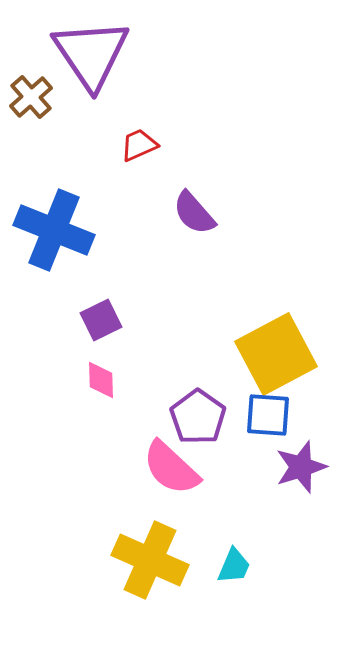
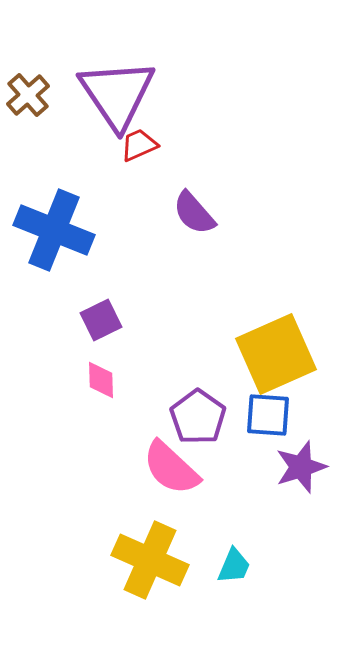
purple triangle: moved 26 px right, 40 px down
brown cross: moved 3 px left, 2 px up
yellow square: rotated 4 degrees clockwise
